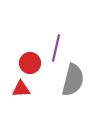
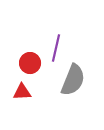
gray semicircle: rotated 8 degrees clockwise
red triangle: moved 1 px right, 3 px down
